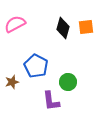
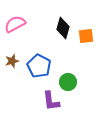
orange square: moved 9 px down
blue pentagon: moved 3 px right
brown star: moved 21 px up
